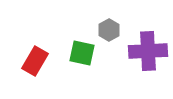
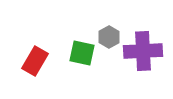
gray hexagon: moved 7 px down
purple cross: moved 5 px left
